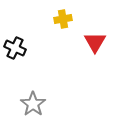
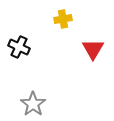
red triangle: moved 2 px left, 7 px down
black cross: moved 4 px right, 1 px up
